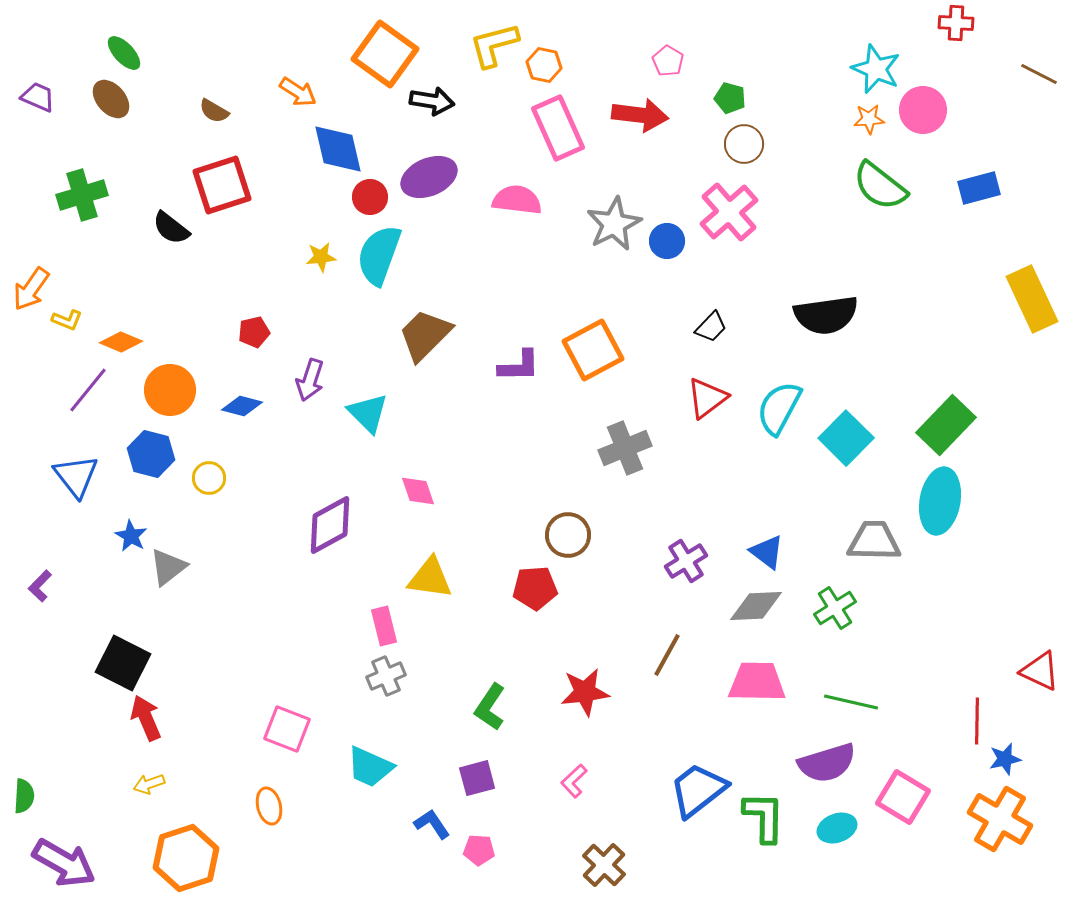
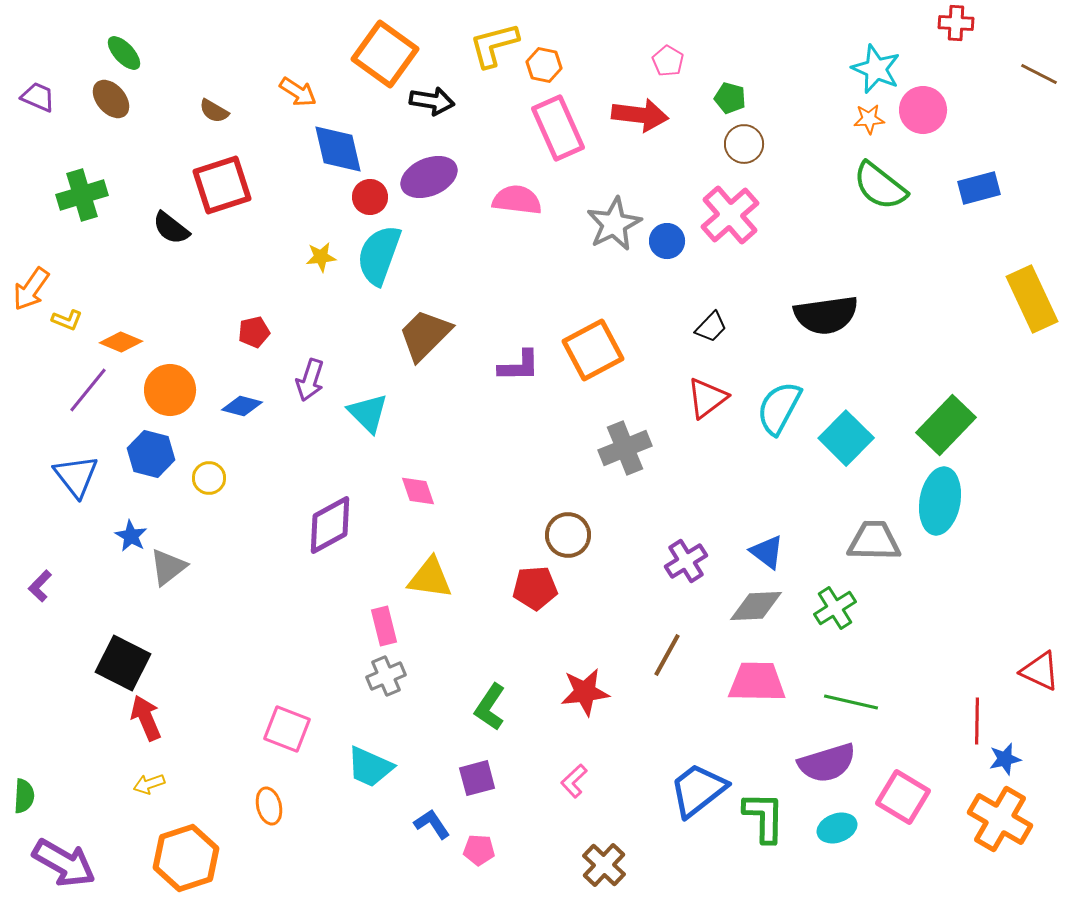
pink cross at (729, 212): moved 1 px right, 3 px down
